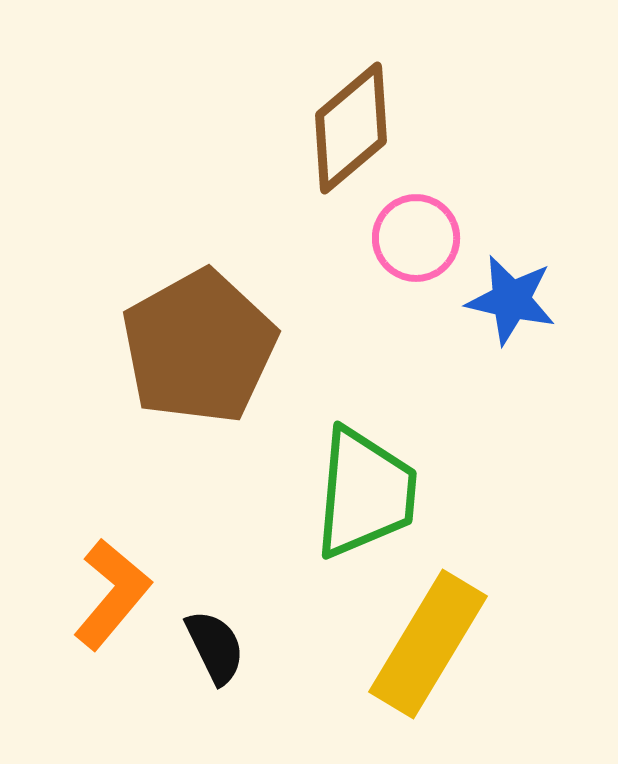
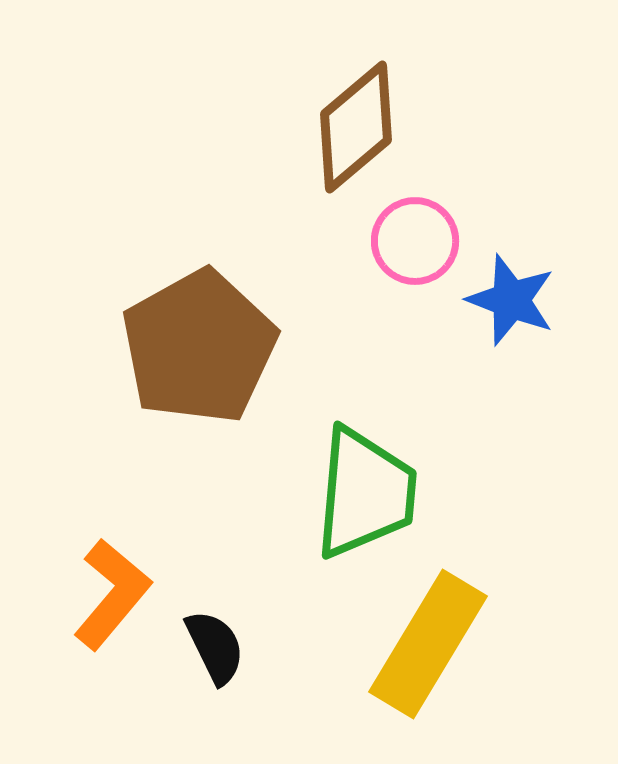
brown diamond: moved 5 px right, 1 px up
pink circle: moved 1 px left, 3 px down
blue star: rotated 8 degrees clockwise
